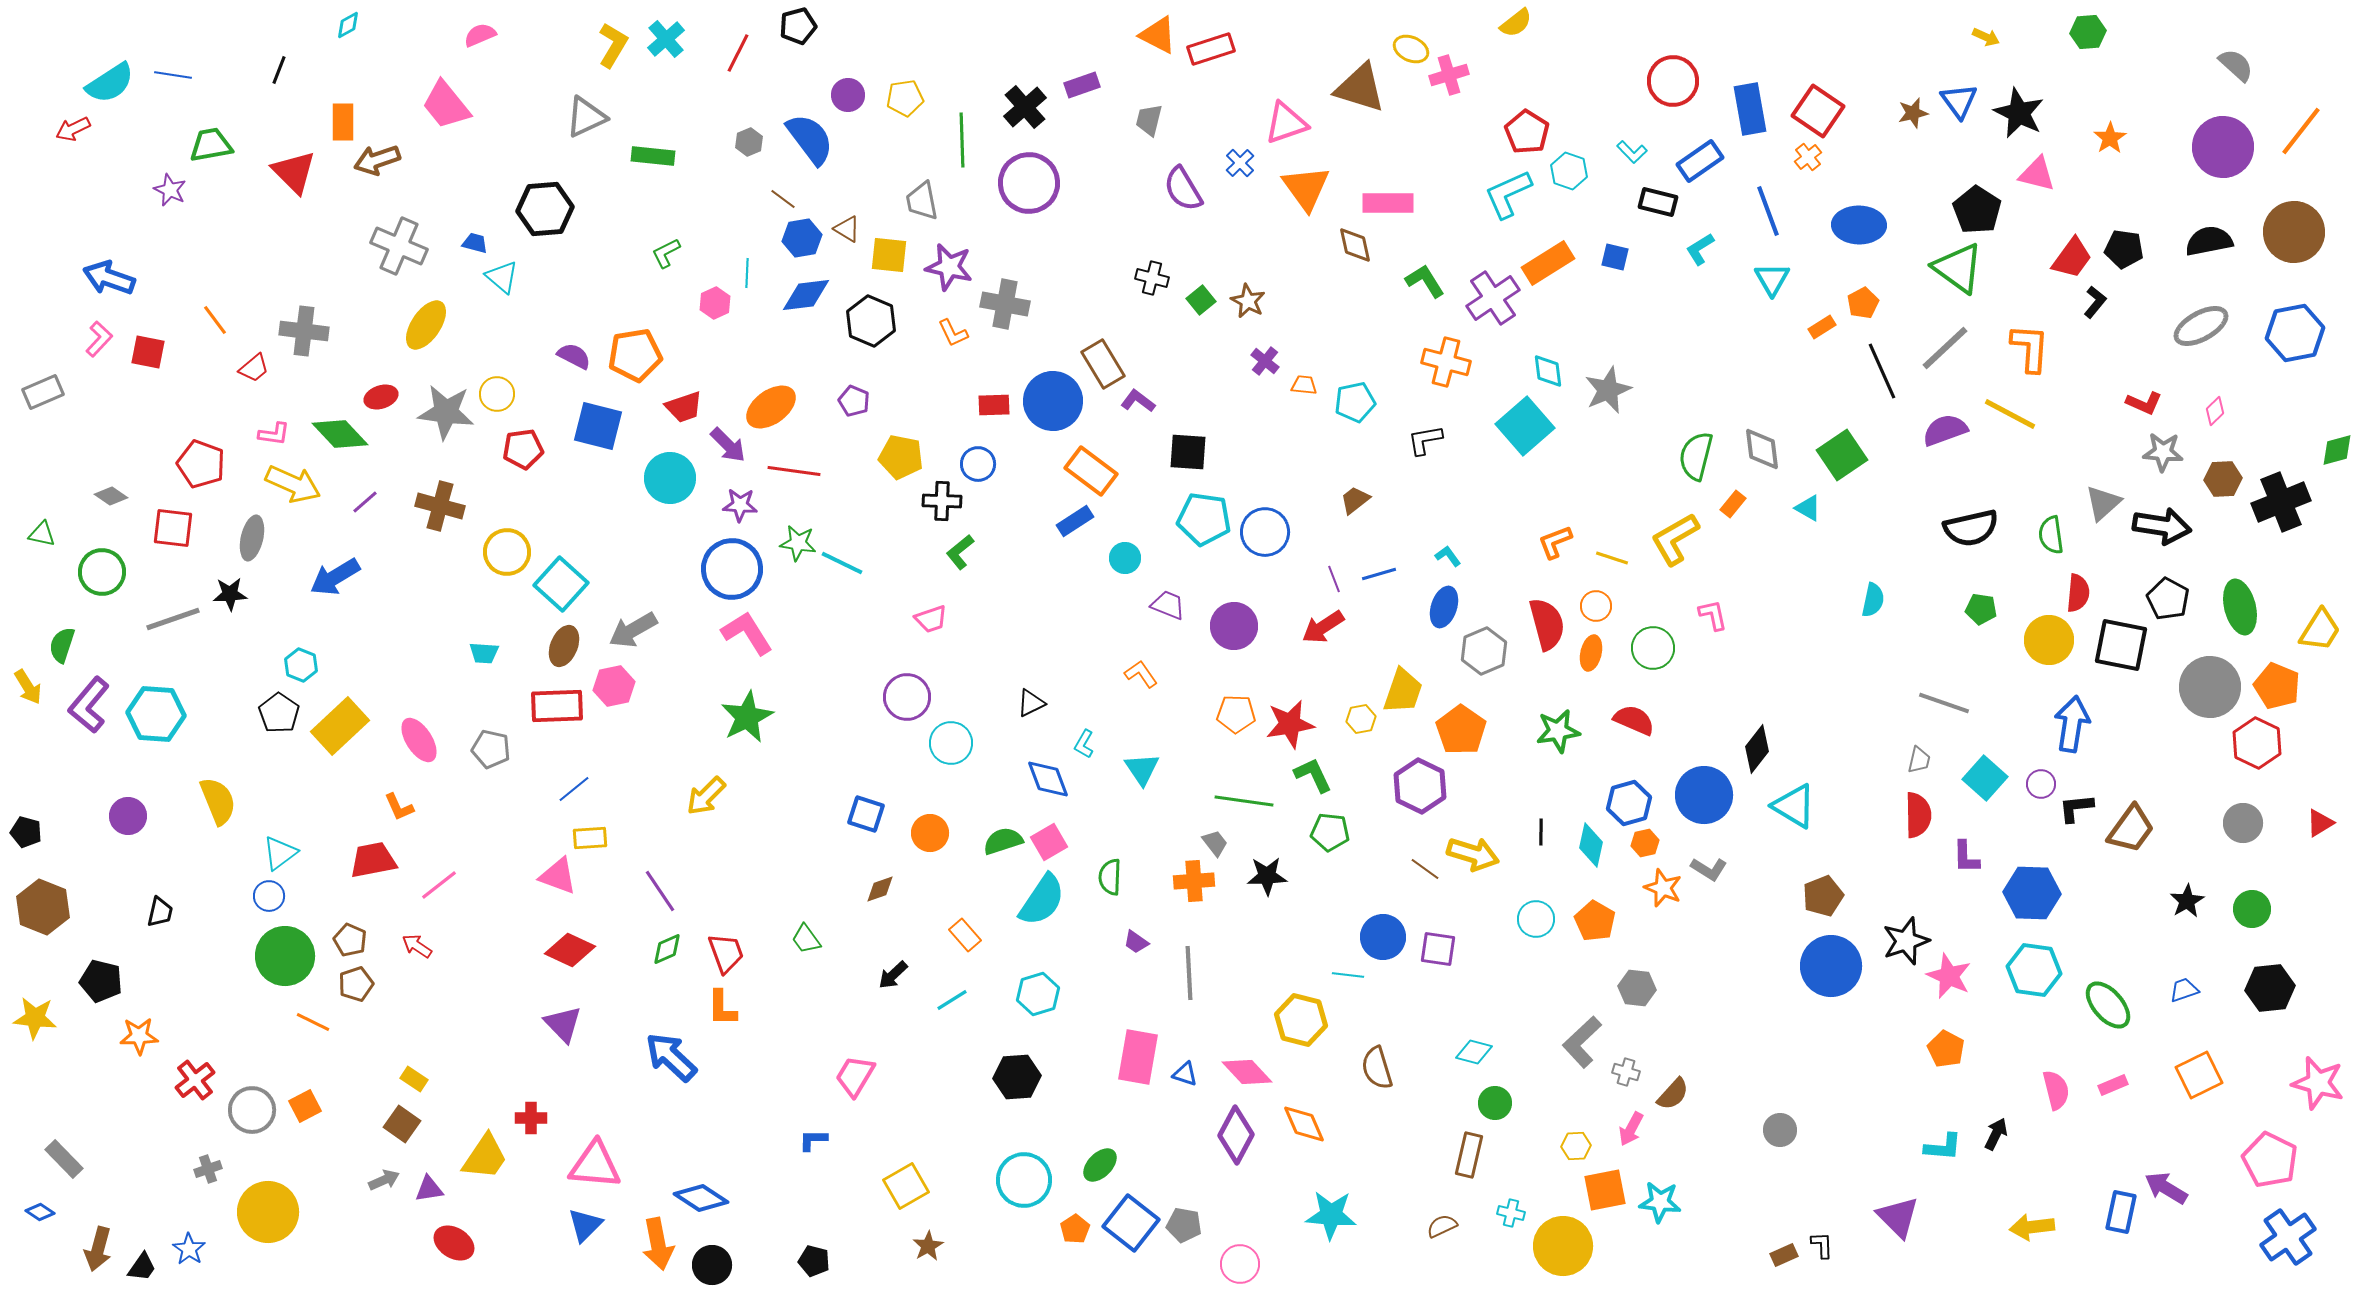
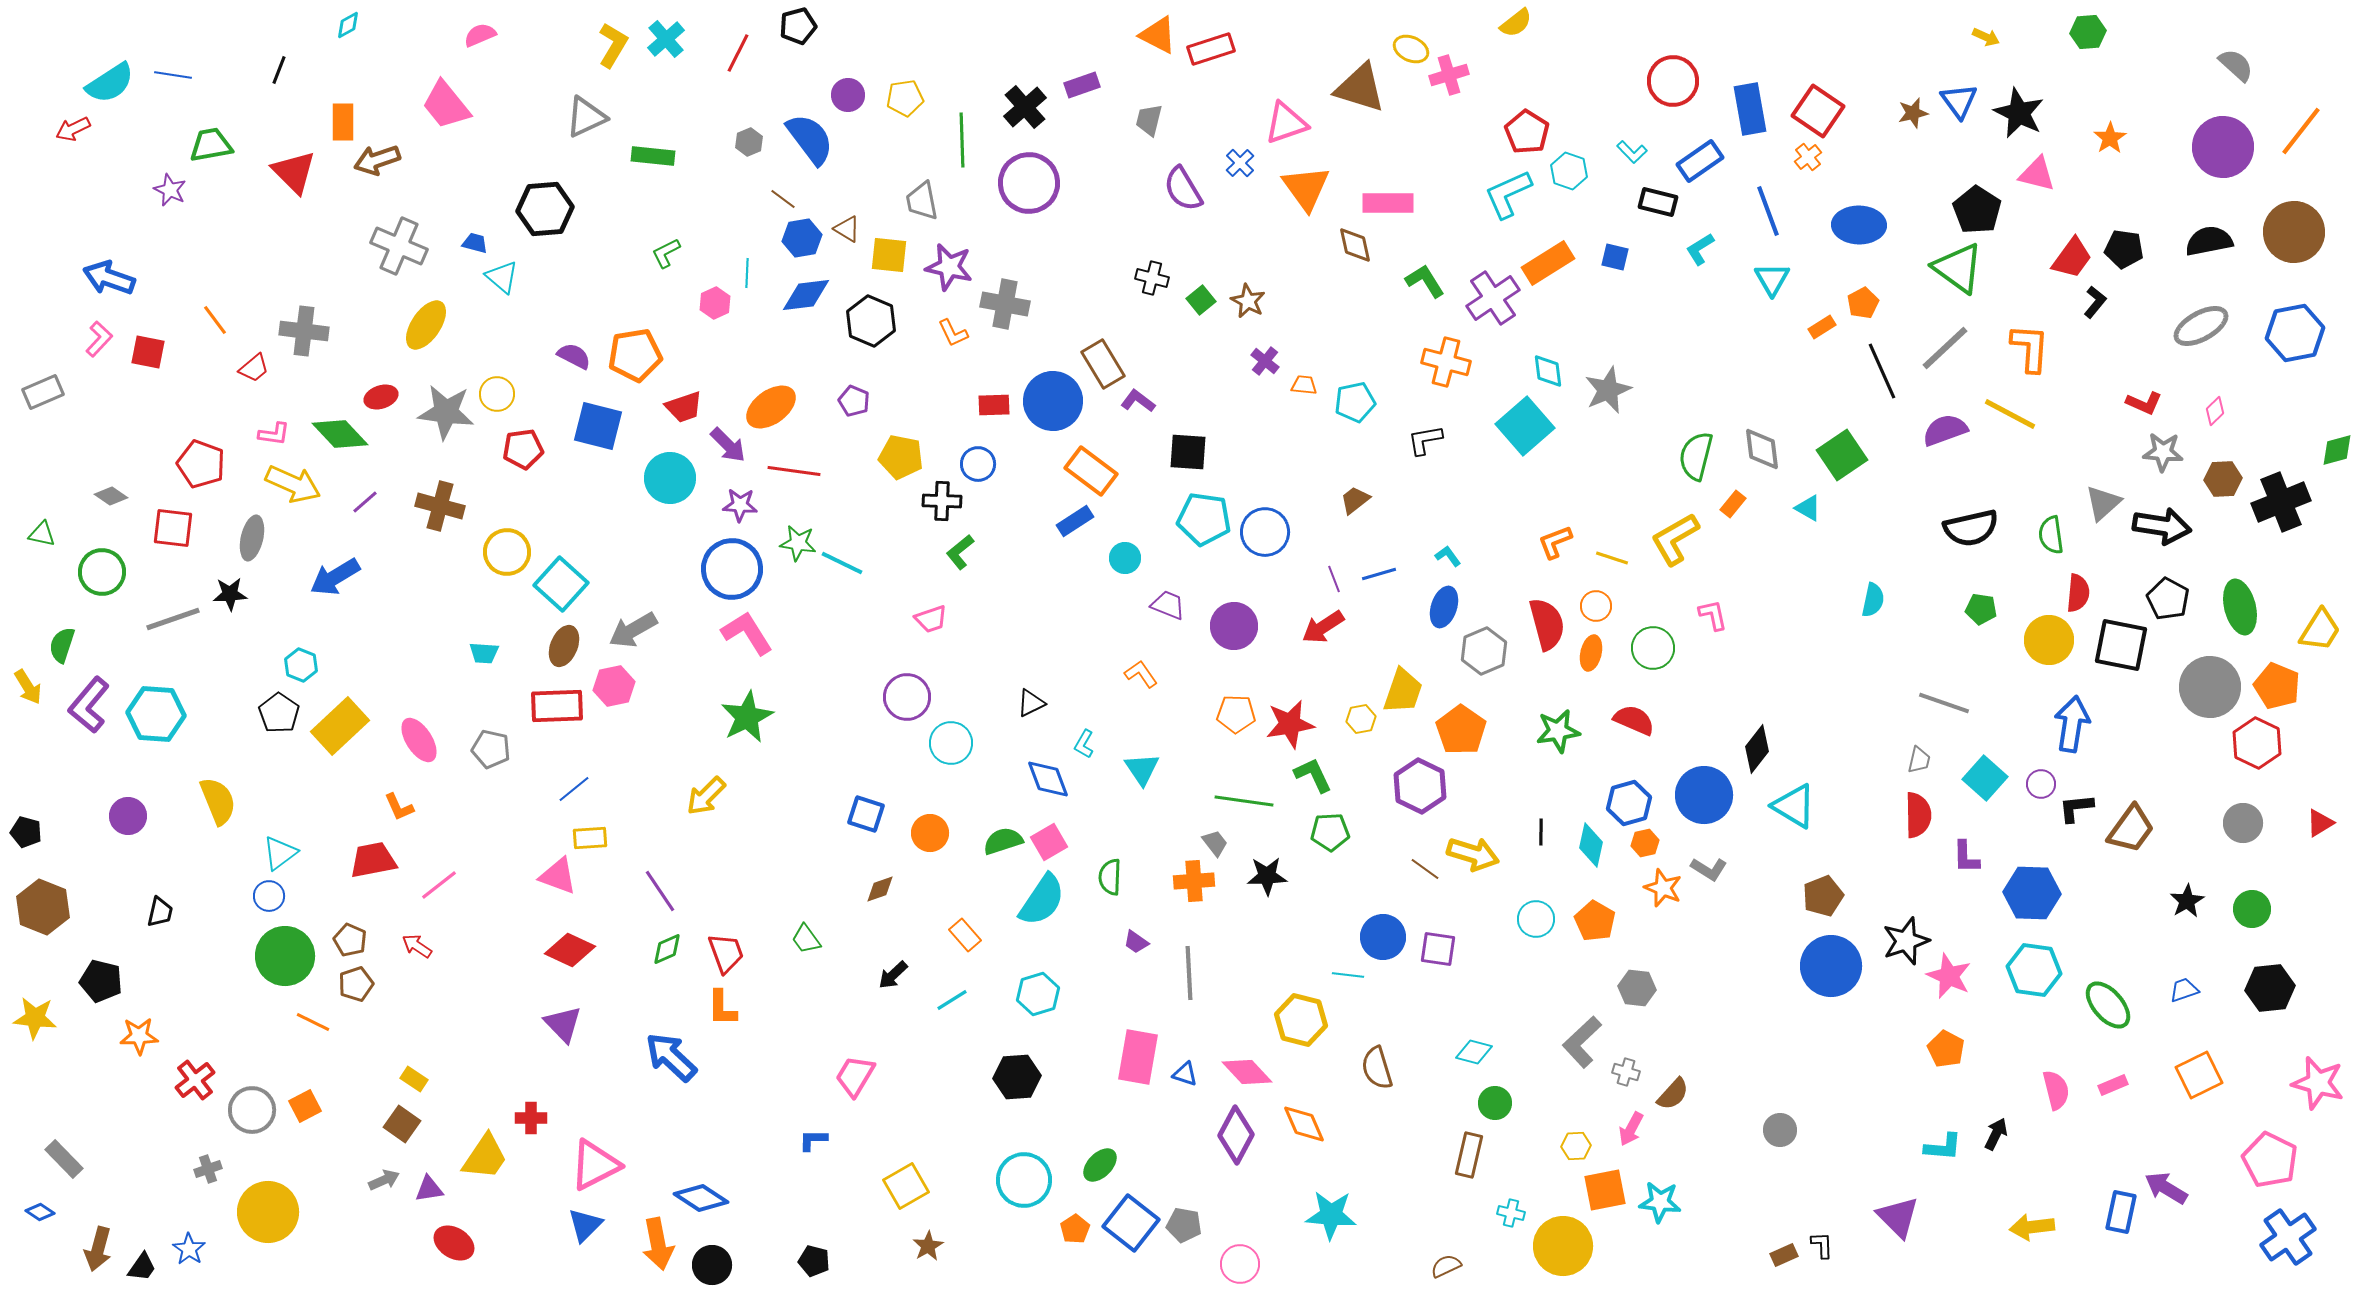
green pentagon at (1330, 832): rotated 9 degrees counterclockwise
pink triangle at (595, 1165): rotated 32 degrees counterclockwise
brown semicircle at (1442, 1226): moved 4 px right, 40 px down
